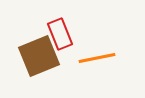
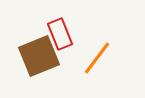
orange line: rotated 42 degrees counterclockwise
